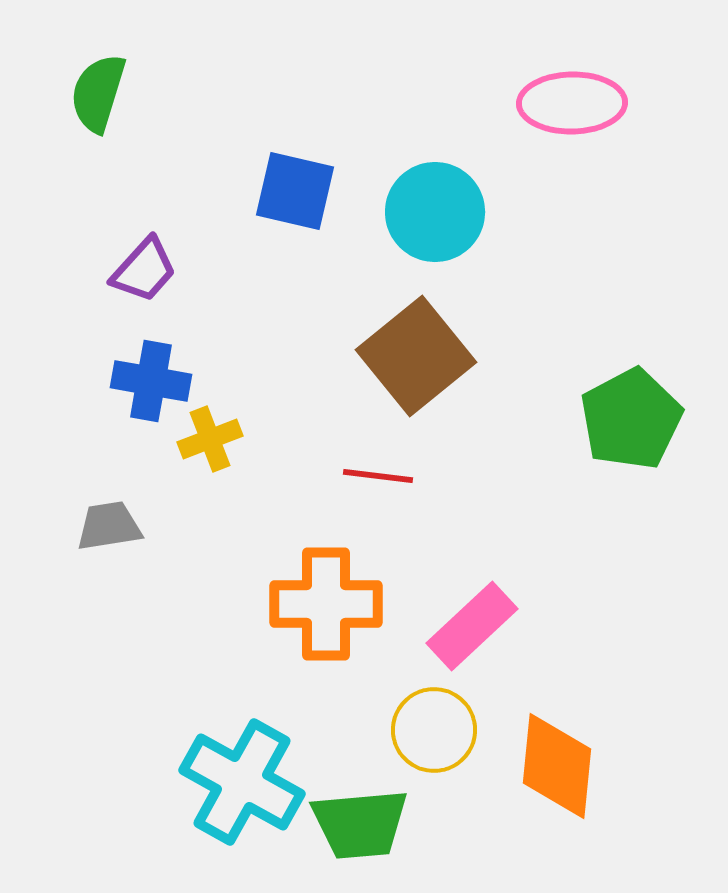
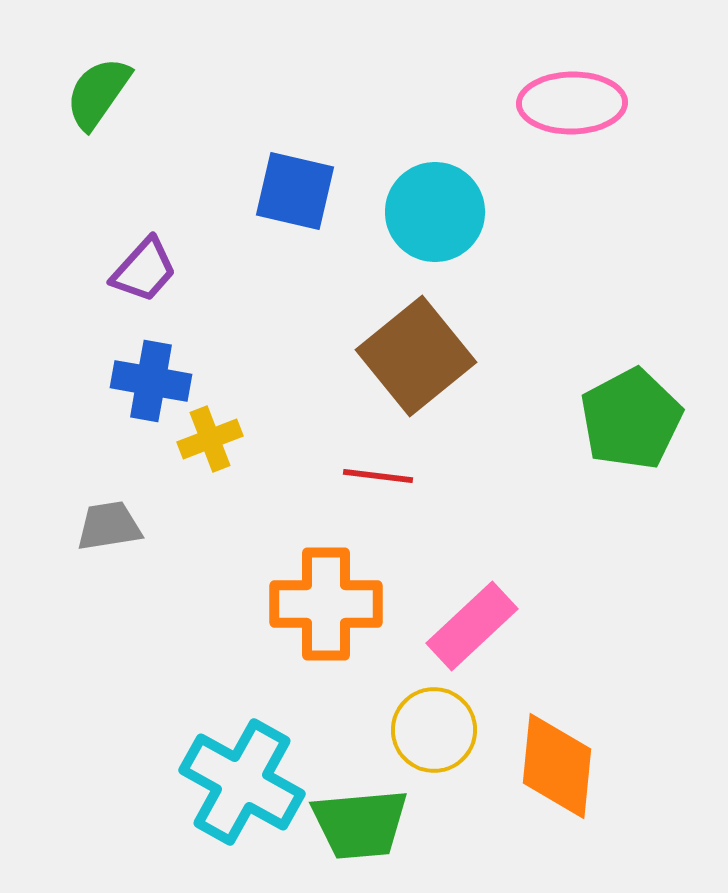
green semicircle: rotated 18 degrees clockwise
